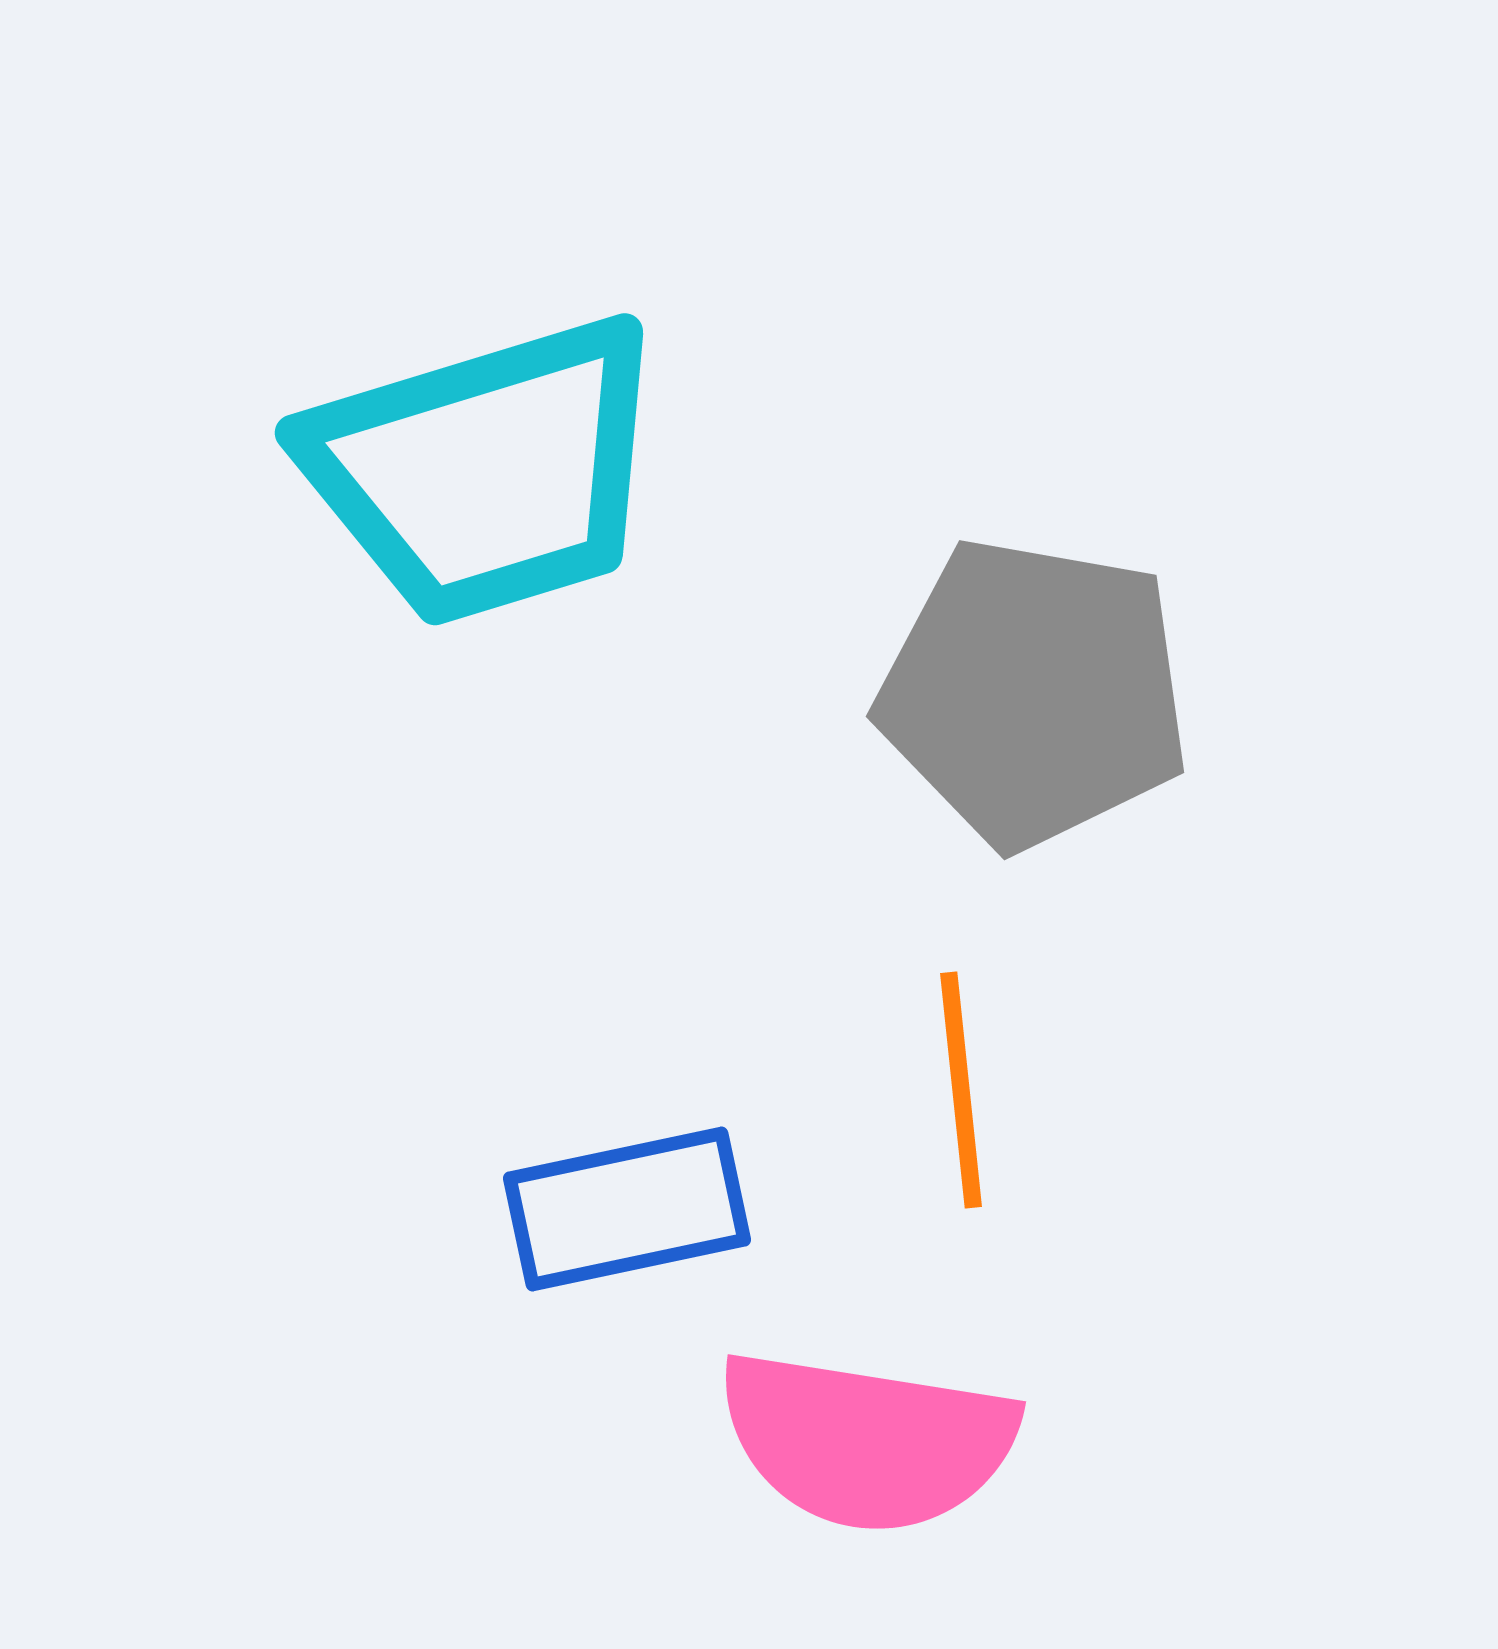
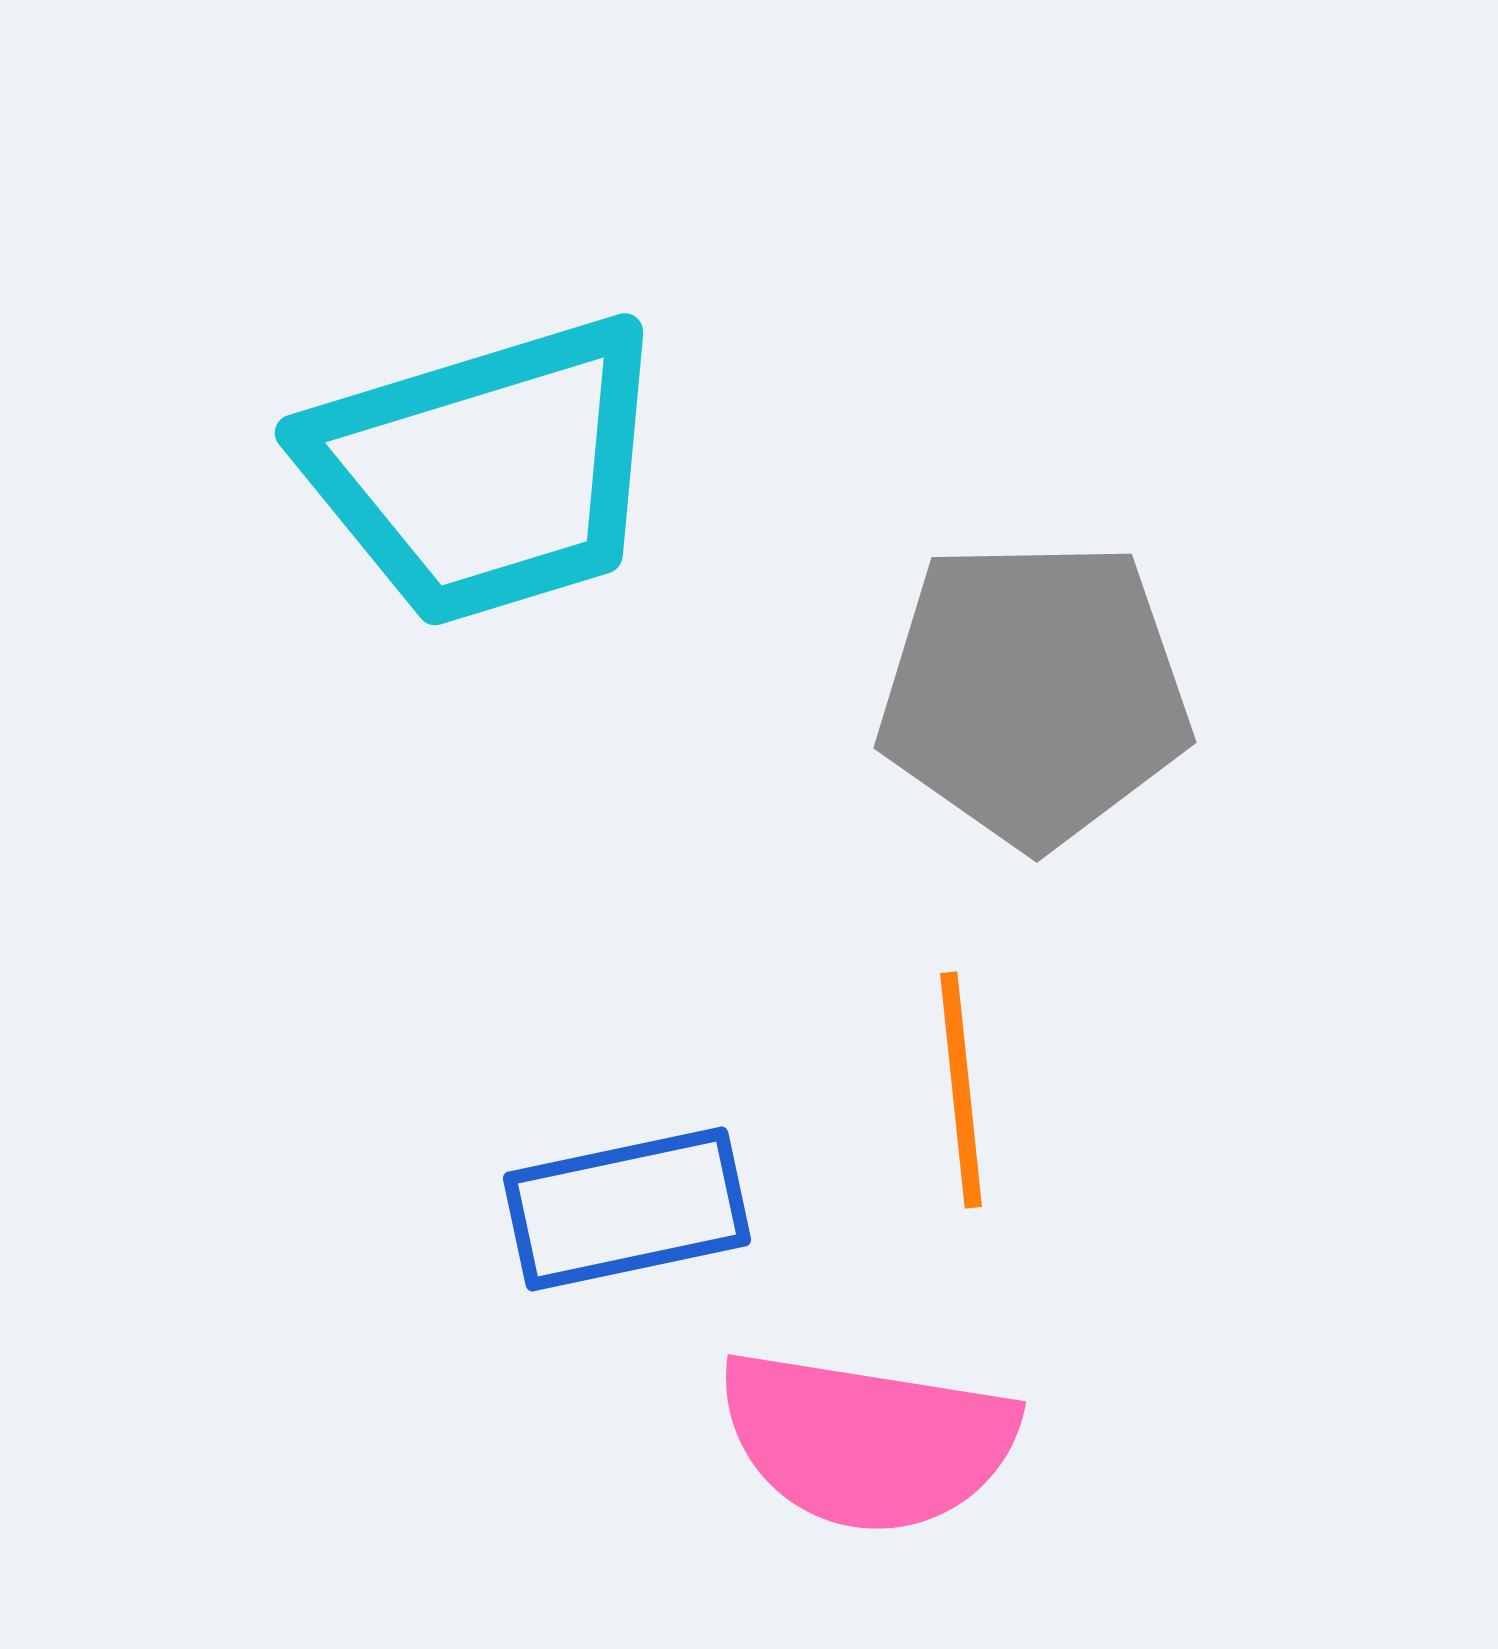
gray pentagon: rotated 11 degrees counterclockwise
